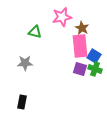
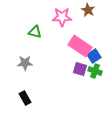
pink star: rotated 12 degrees clockwise
brown star: moved 6 px right, 18 px up
pink rectangle: rotated 50 degrees counterclockwise
blue square: rotated 24 degrees clockwise
green cross: moved 2 px down
black rectangle: moved 3 px right, 4 px up; rotated 40 degrees counterclockwise
